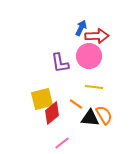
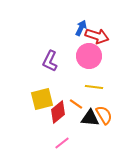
red arrow: rotated 20 degrees clockwise
purple L-shape: moved 10 px left, 2 px up; rotated 35 degrees clockwise
red diamond: moved 6 px right, 1 px up
